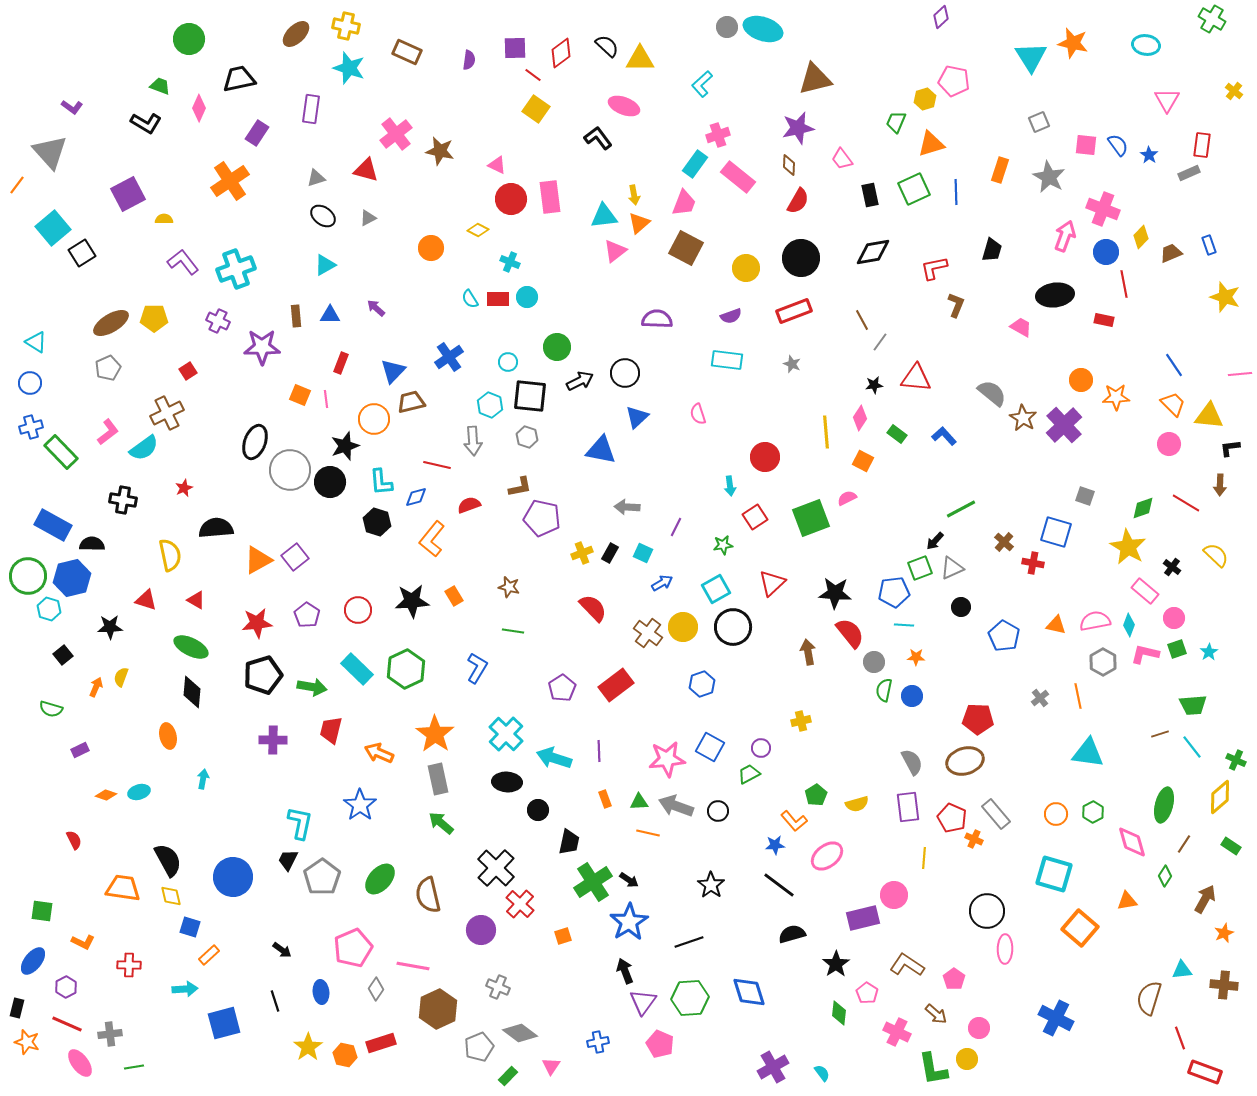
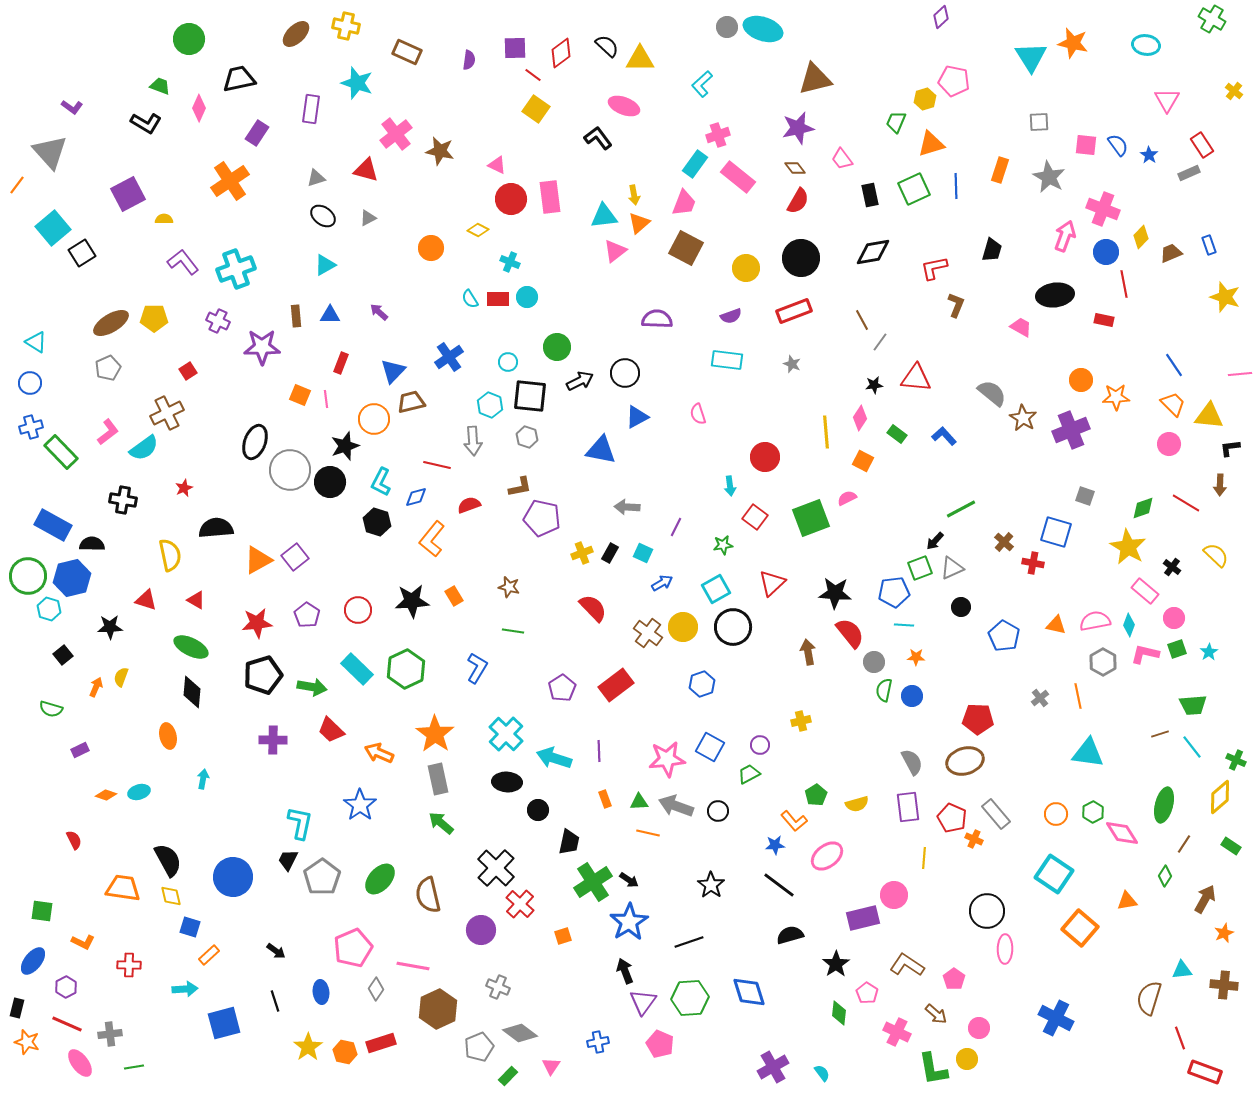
cyan star at (349, 68): moved 8 px right, 15 px down
gray square at (1039, 122): rotated 20 degrees clockwise
red rectangle at (1202, 145): rotated 40 degrees counterclockwise
brown diamond at (789, 165): moved 6 px right, 3 px down; rotated 40 degrees counterclockwise
blue line at (956, 192): moved 6 px up
purple arrow at (376, 308): moved 3 px right, 4 px down
blue triangle at (637, 417): rotated 15 degrees clockwise
purple cross at (1064, 425): moved 7 px right, 5 px down; rotated 21 degrees clockwise
cyan L-shape at (381, 482): rotated 32 degrees clockwise
red square at (755, 517): rotated 20 degrees counterclockwise
red trapezoid at (331, 730): rotated 60 degrees counterclockwise
purple circle at (761, 748): moved 1 px left, 3 px up
pink diamond at (1132, 842): moved 10 px left, 9 px up; rotated 16 degrees counterclockwise
cyan square at (1054, 874): rotated 18 degrees clockwise
black semicircle at (792, 934): moved 2 px left, 1 px down
black arrow at (282, 950): moved 6 px left, 1 px down
orange hexagon at (345, 1055): moved 3 px up
